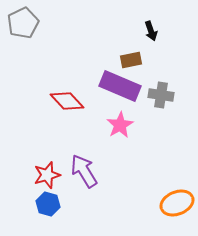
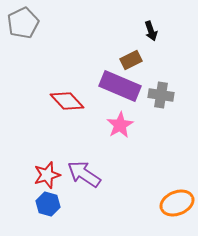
brown rectangle: rotated 15 degrees counterclockwise
purple arrow: moved 3 px down; rotated 24 degrees counterclockwise
